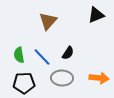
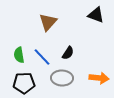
black triangle: rotated 42 degrees clockwise
brown triangle: moved 1 px down
